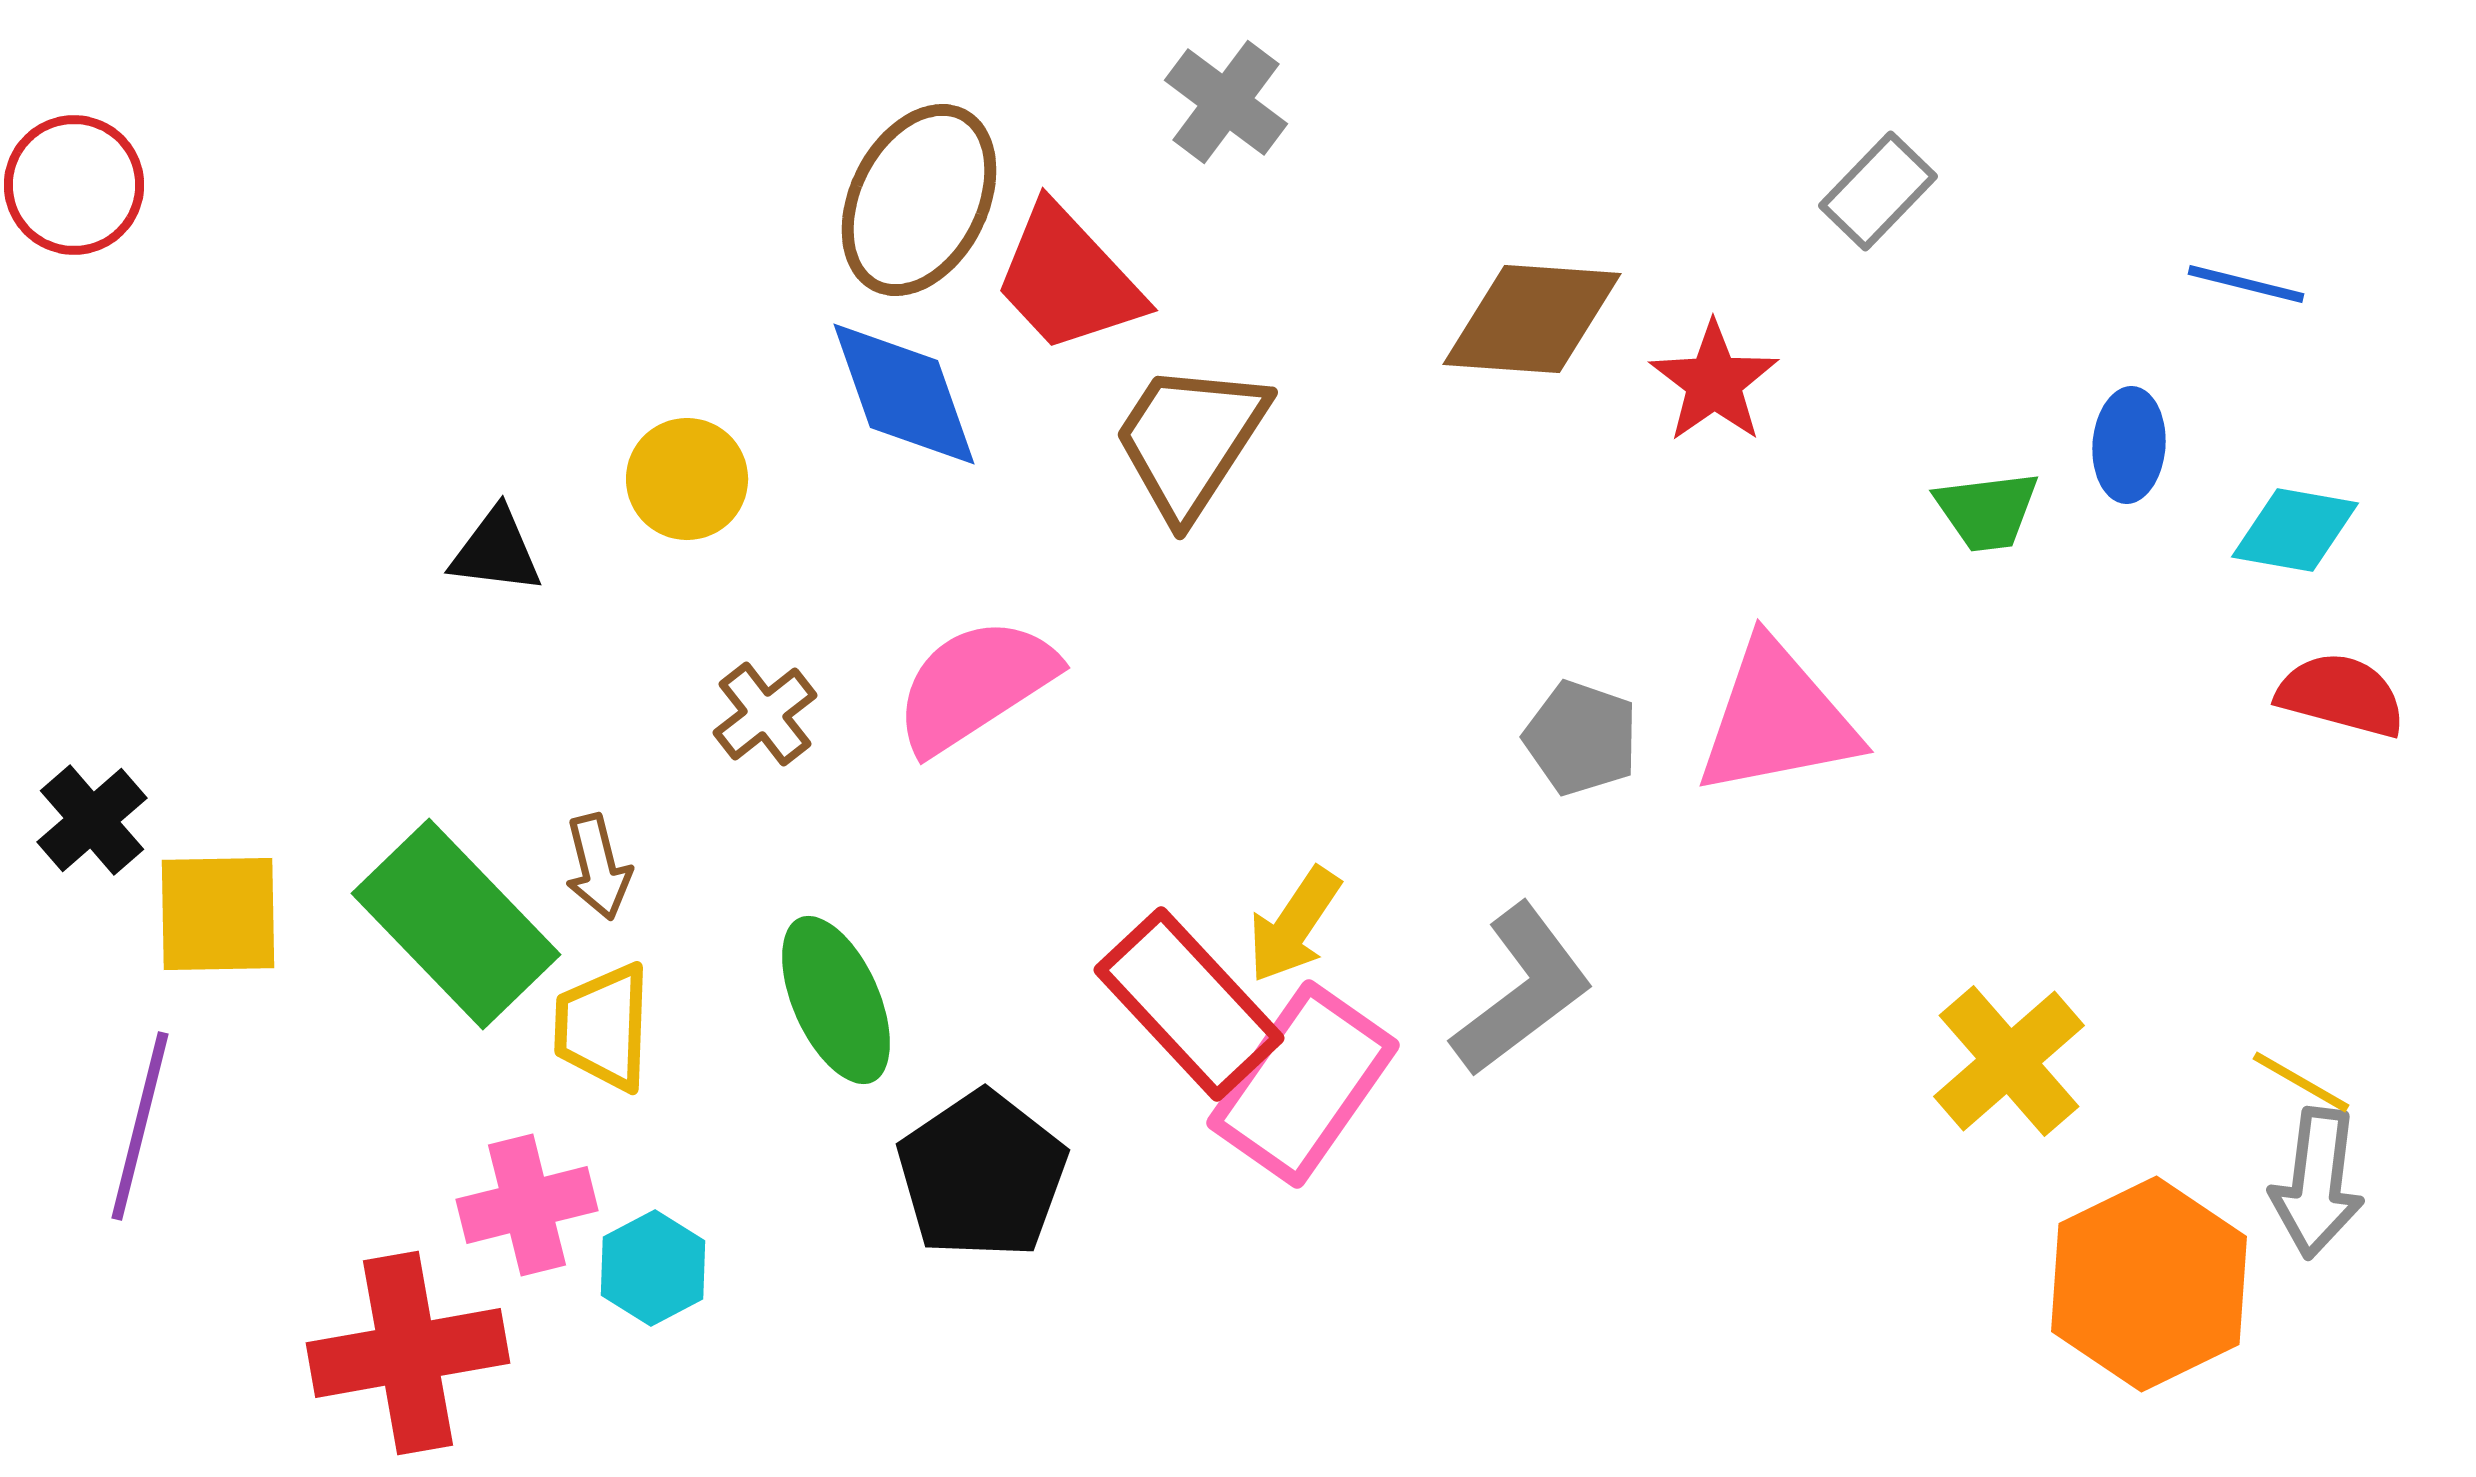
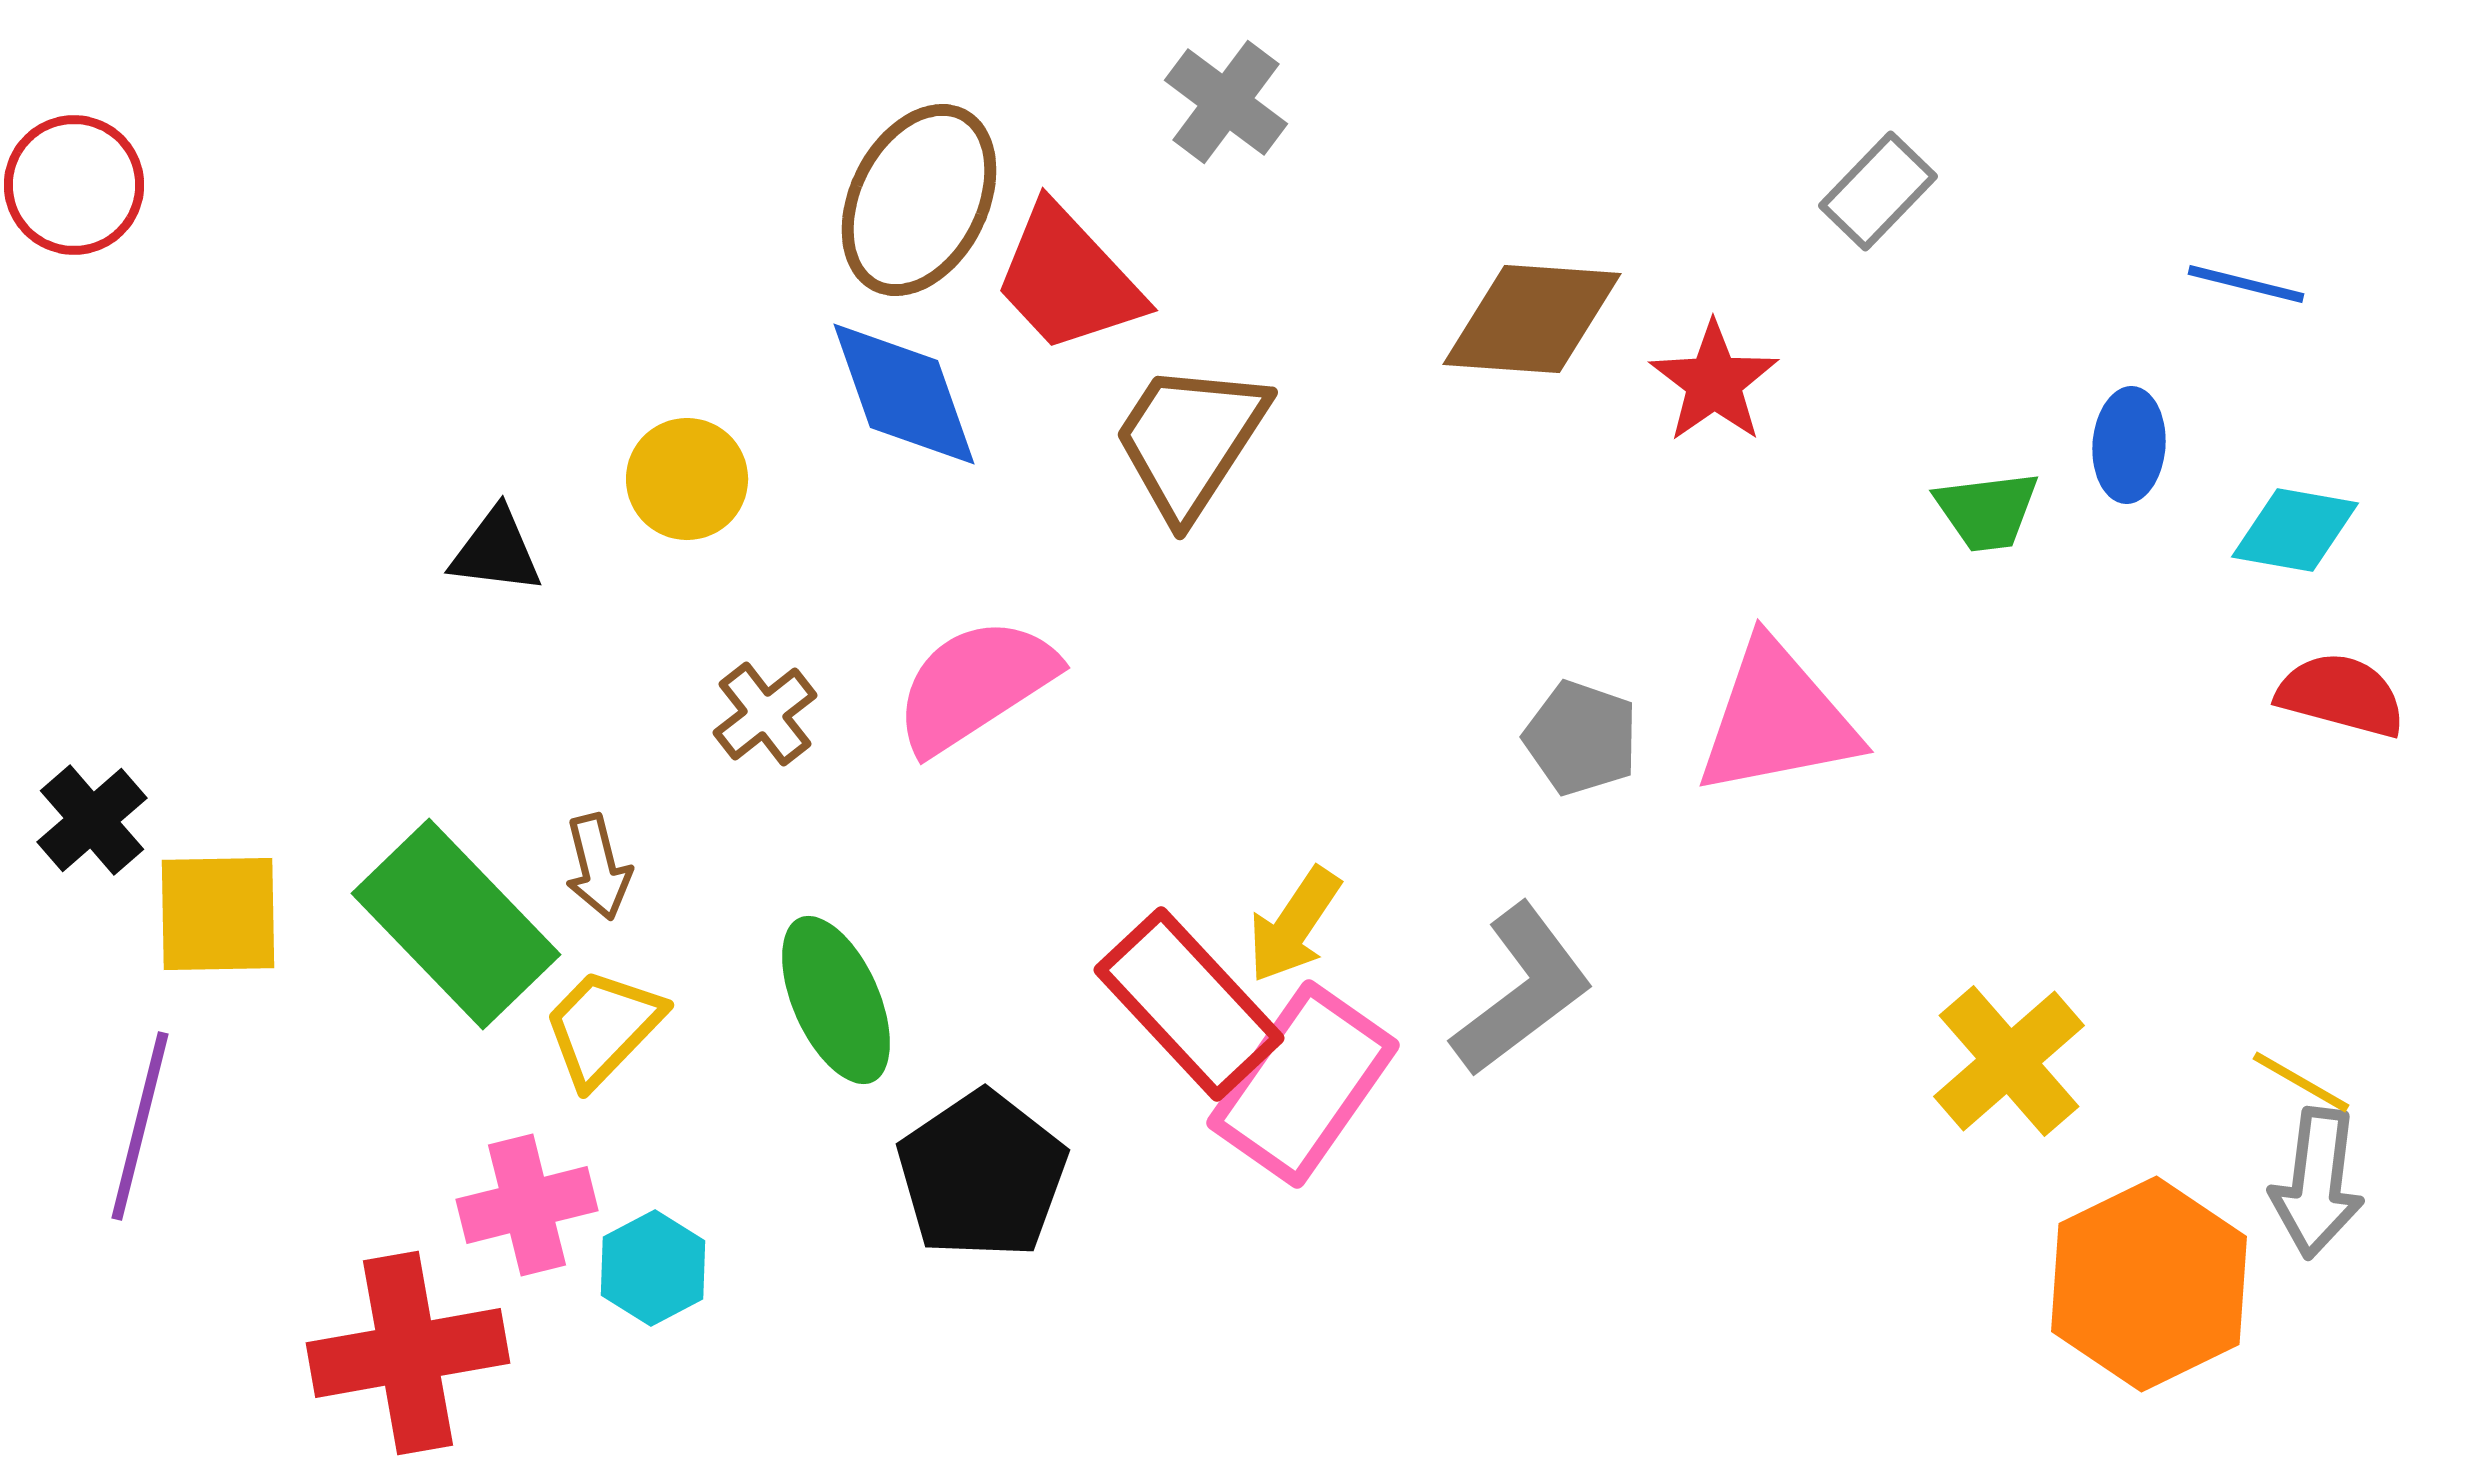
yellow trapezoid: rotated 42 degrees clockwise
